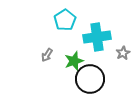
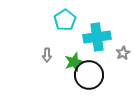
gray arrow: rotated 32 degrees counterclockwise
green star: moved 1 px down
black circle: moved 1 px left, 4 px up
